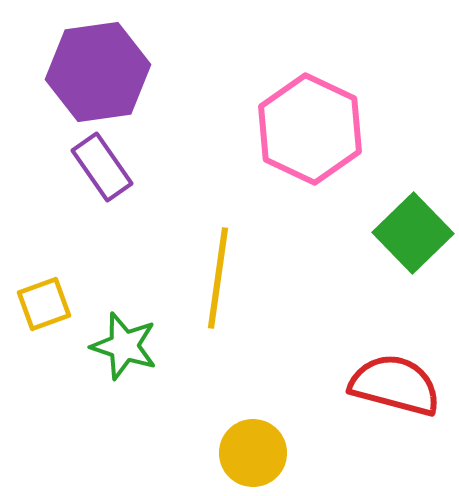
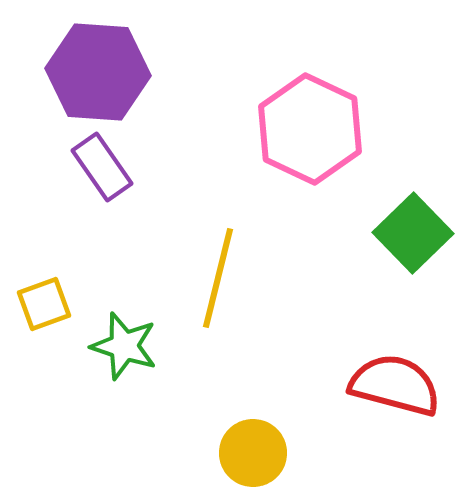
purple hexagon: rotated 12 degrees clockwise
yellow line: rotated 6 degrees clockwise
